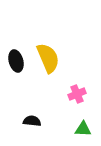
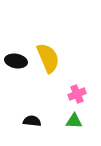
black ellipse: rotated 65 degrees counterclockwise
green triangle: moved 9 px left, 8 px up
